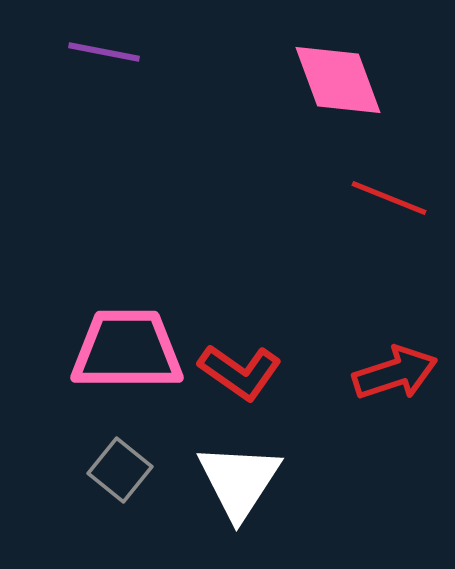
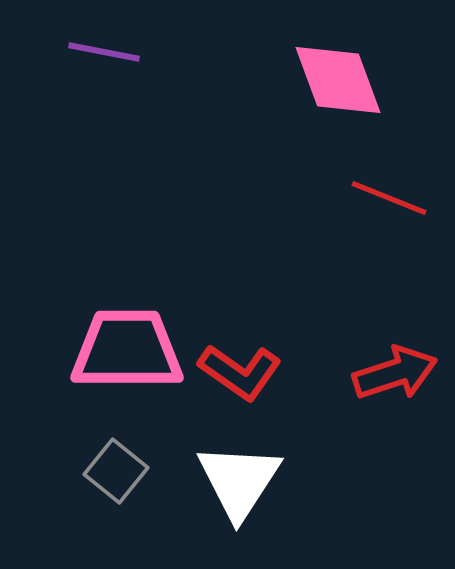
gray square: moved 4 px left, 1 px down
